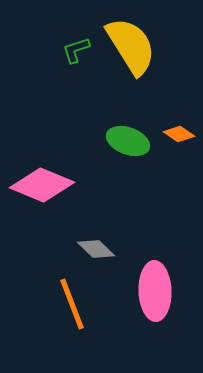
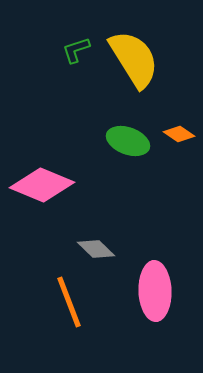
yellow semicircle: moved 3 px right, 13 px down
orange line: moved 3 px left, 2 px up
